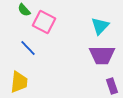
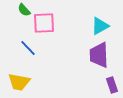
pink square: moved 1 px down; rotated 30 degrees counterclockwise
cyan triangle: rotated 18 degrees clockwise
purple trapezoid: moved 3 px left; rotated 88 degrees clockwise
yellow trapezoid: rotated 95 degrees clockwise
purple rectangle: moved 1 px up
